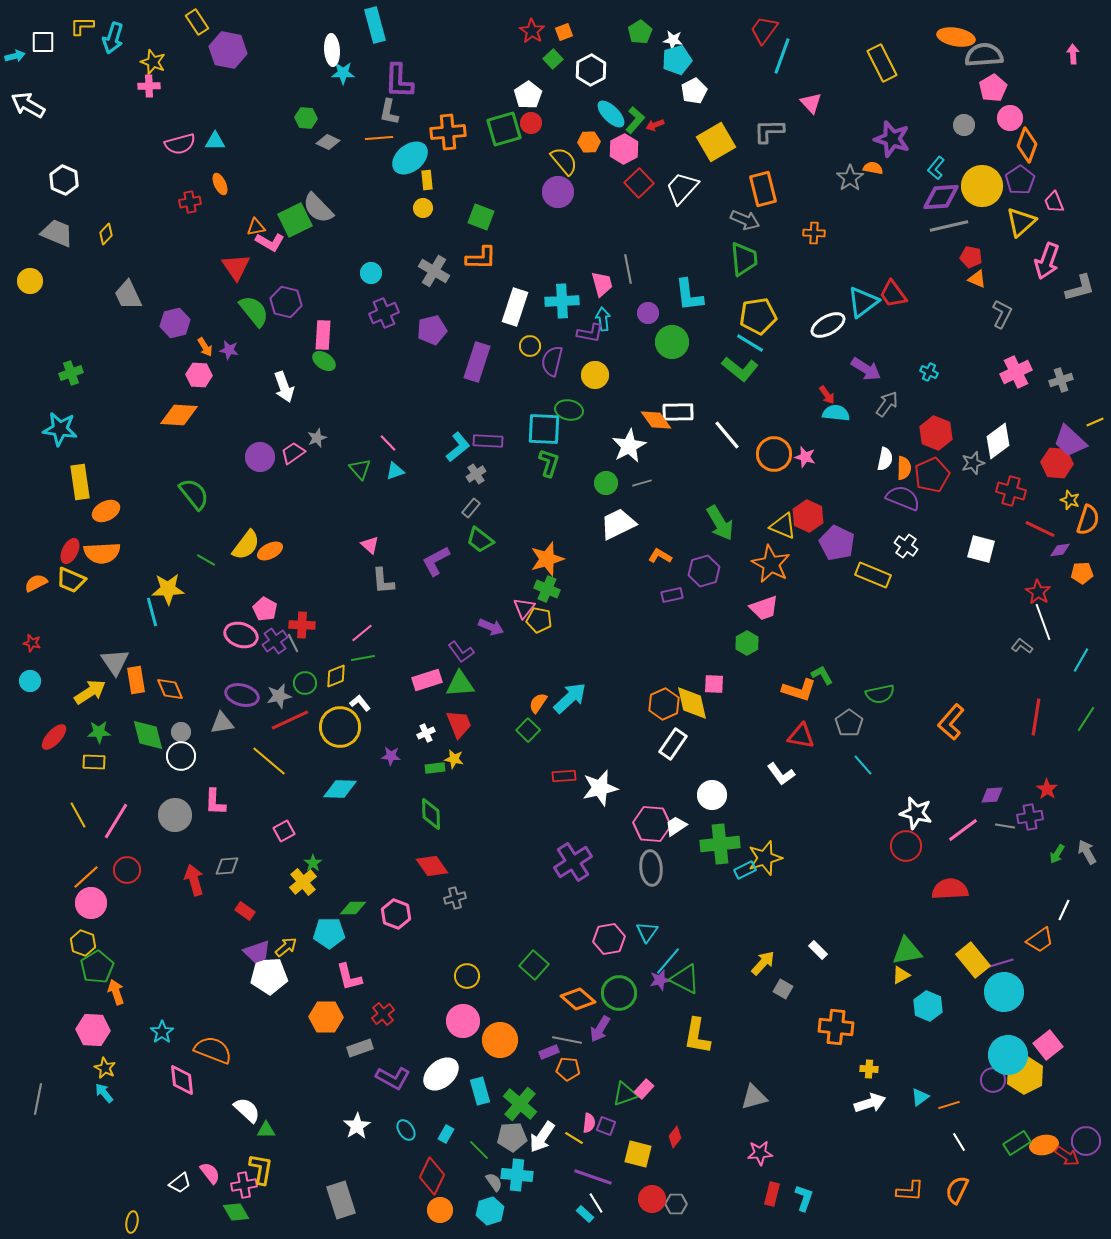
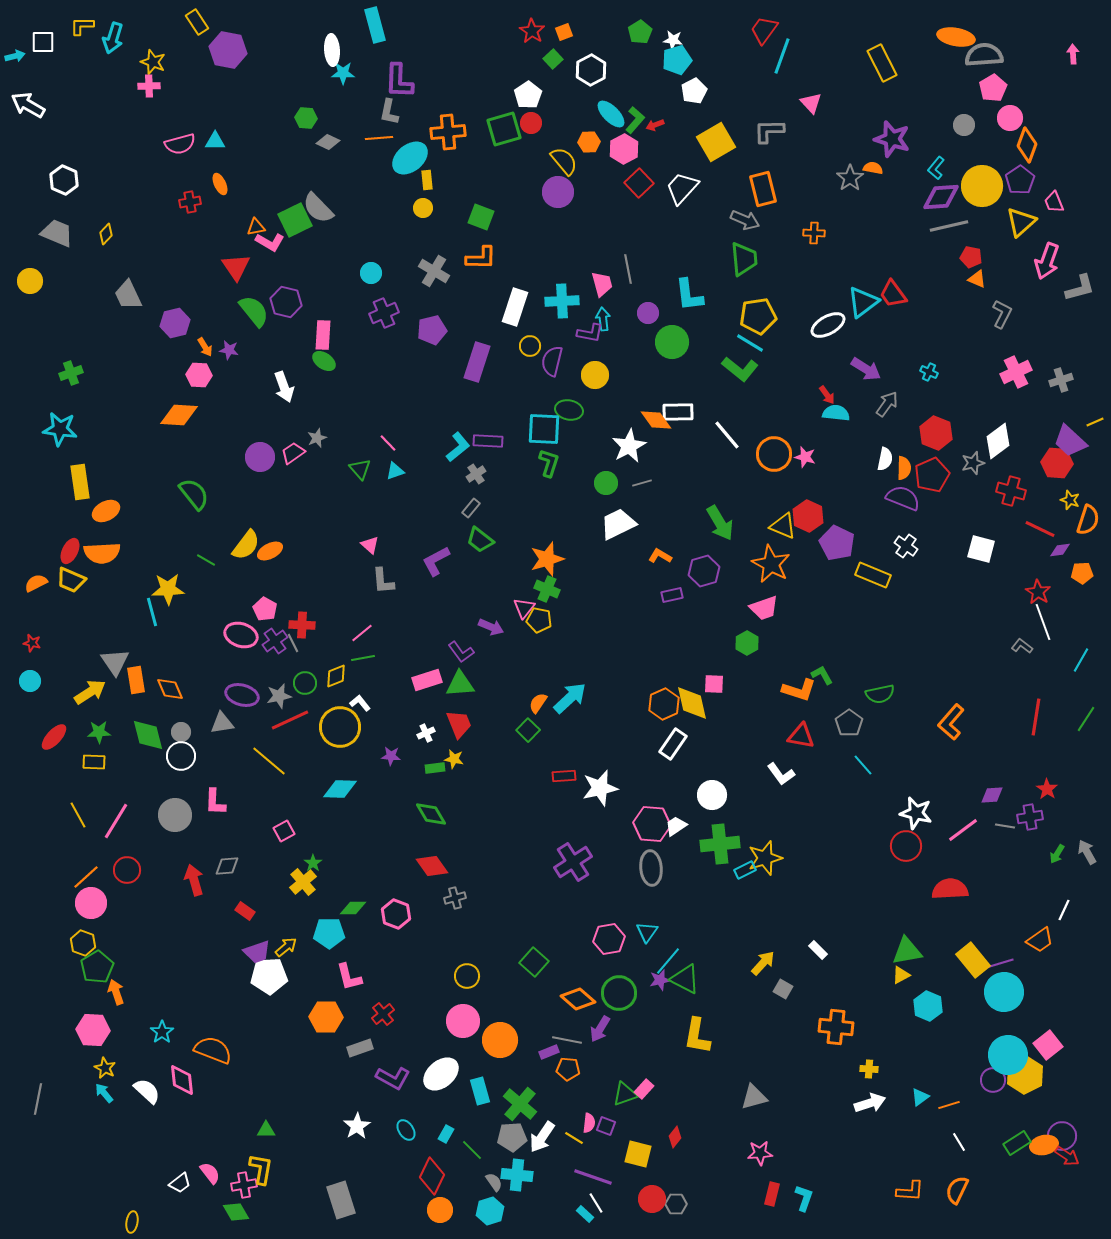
green diamond at (431, 814): rotated 28 degrees counterclockwise
green square at (534, 965): moved 3 px up
white semicircle at (247, 1110): moved 100 px left, 19 px up
purple circle at (1086, 1141): moved 24 px left, 5 px up
green line at (479, 1150): moved 7 px left
